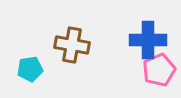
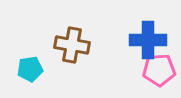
pink pentagon: rotated 20 degrees clockwise
